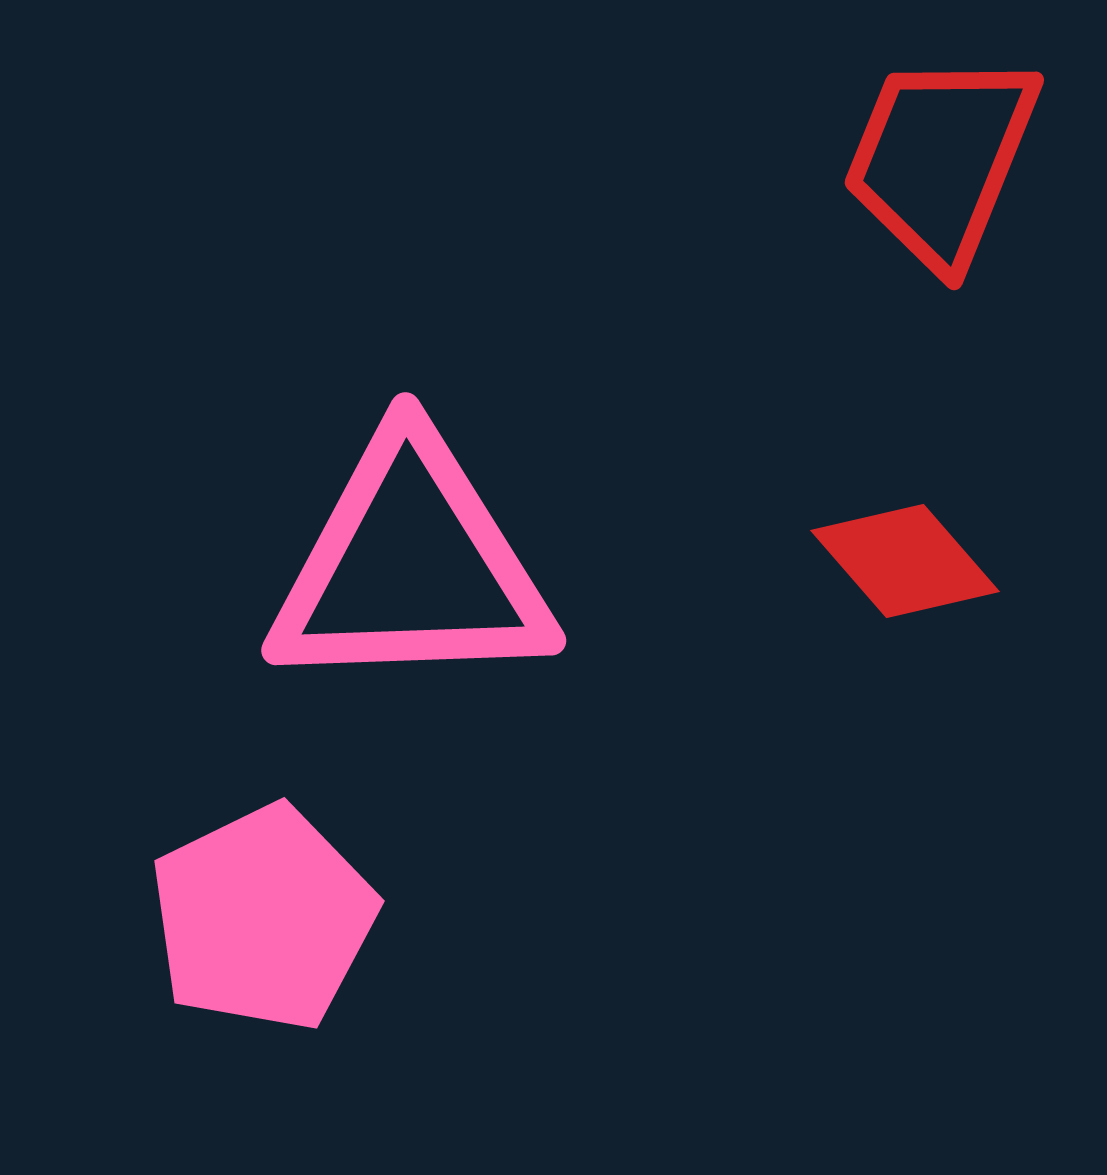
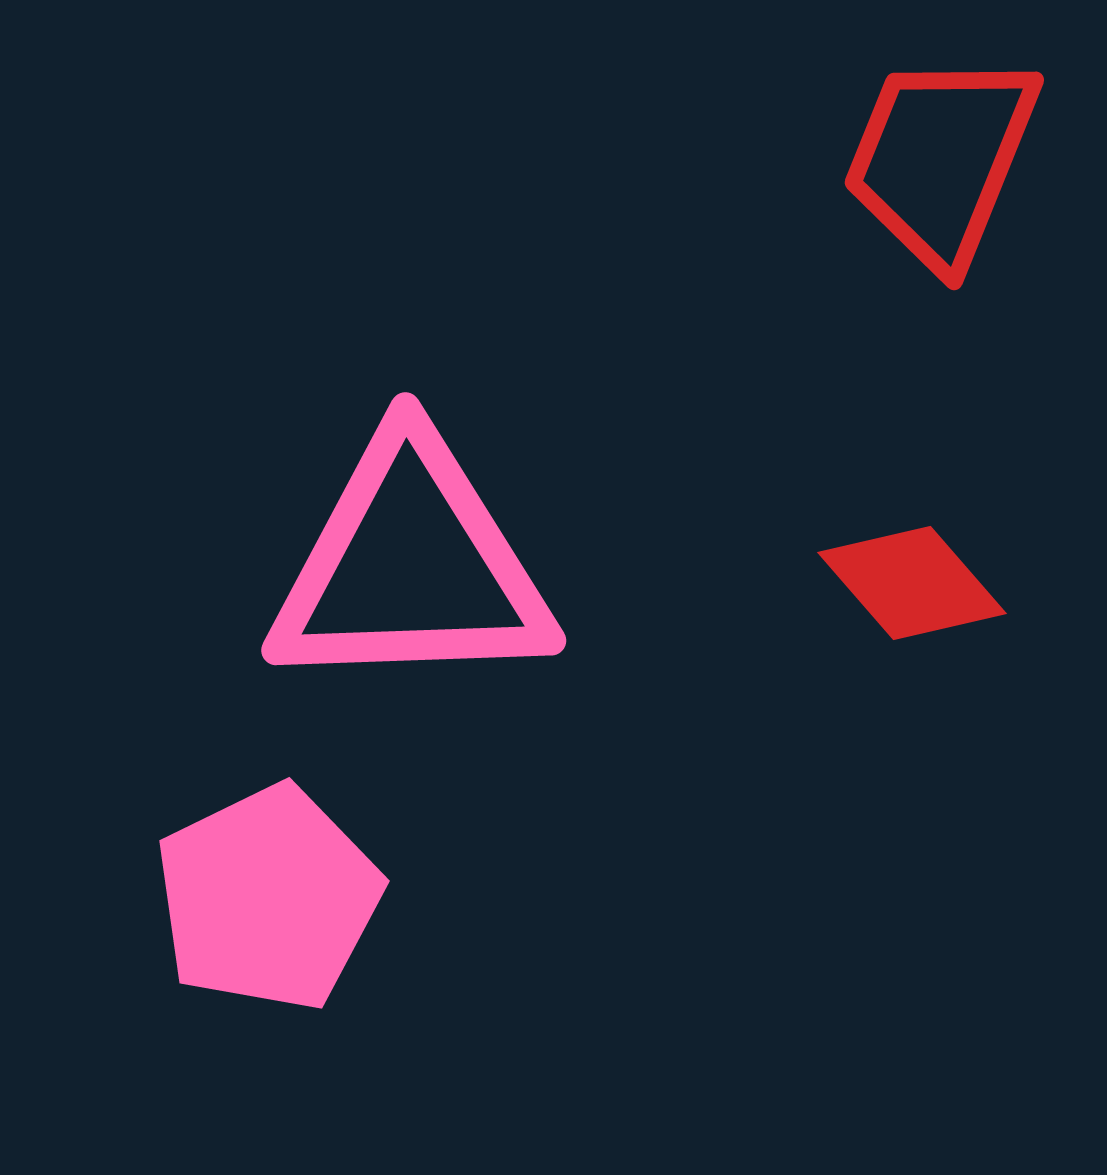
red diamond: moved 7 px right, 22 px down
pink pentagon: moved 5 px right, 20 px up
